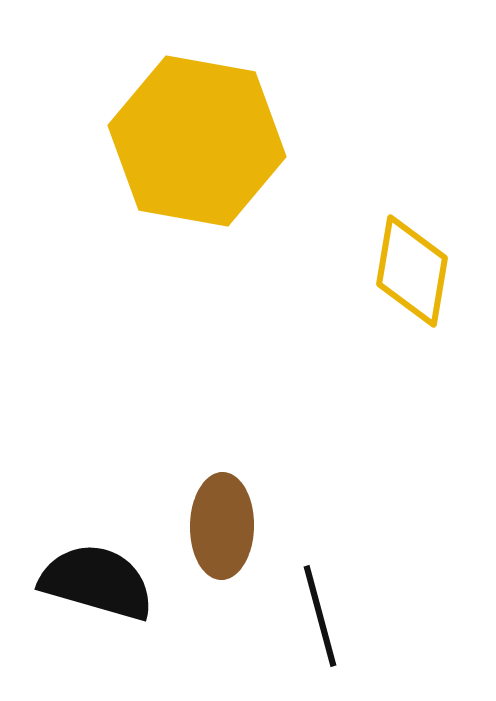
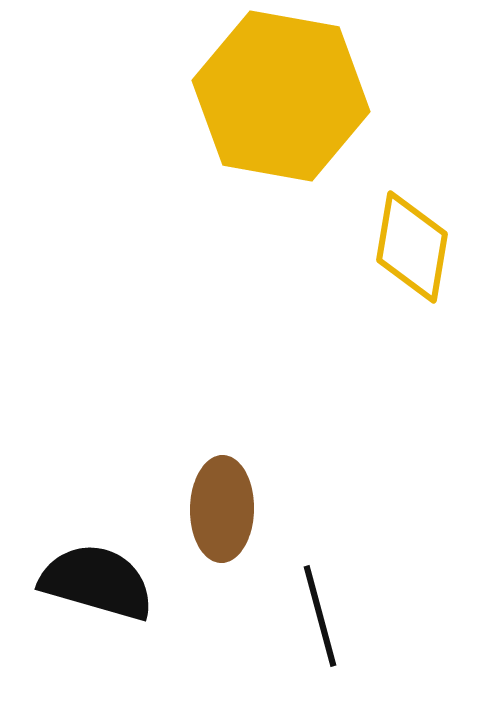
yellow hexagon: moved 84 px right, 45 px up
yellow diamond: moved 24 px up
brown ellipse: moved 17 px up
